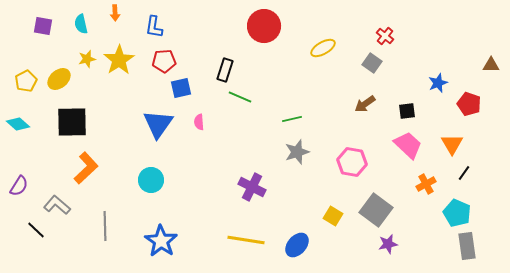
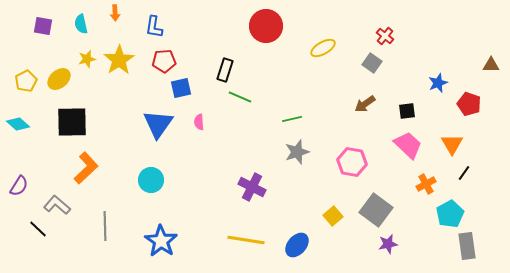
red circle at (264, 26): moved 2 px right
cyan pentagon at (457, 213): moved 7 px left, 1 px down; rotated 20 degrees clockwise
yellow square at (333, 216): rotated 18 degrees clockwise
black line at (36, 230): moved 2 px right, 1 px up
